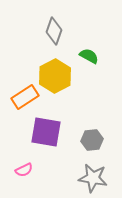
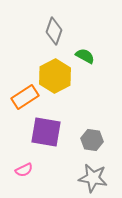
green semicircle: moved 4 px left
gray hexagon: rotated 15 degrees clockwise
